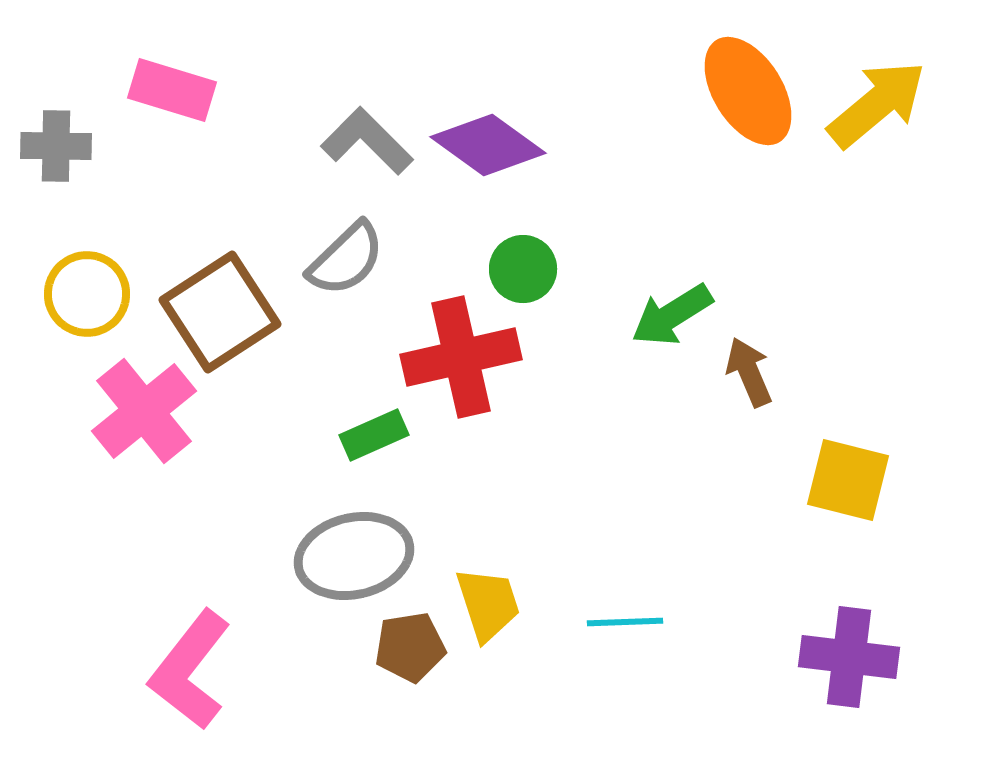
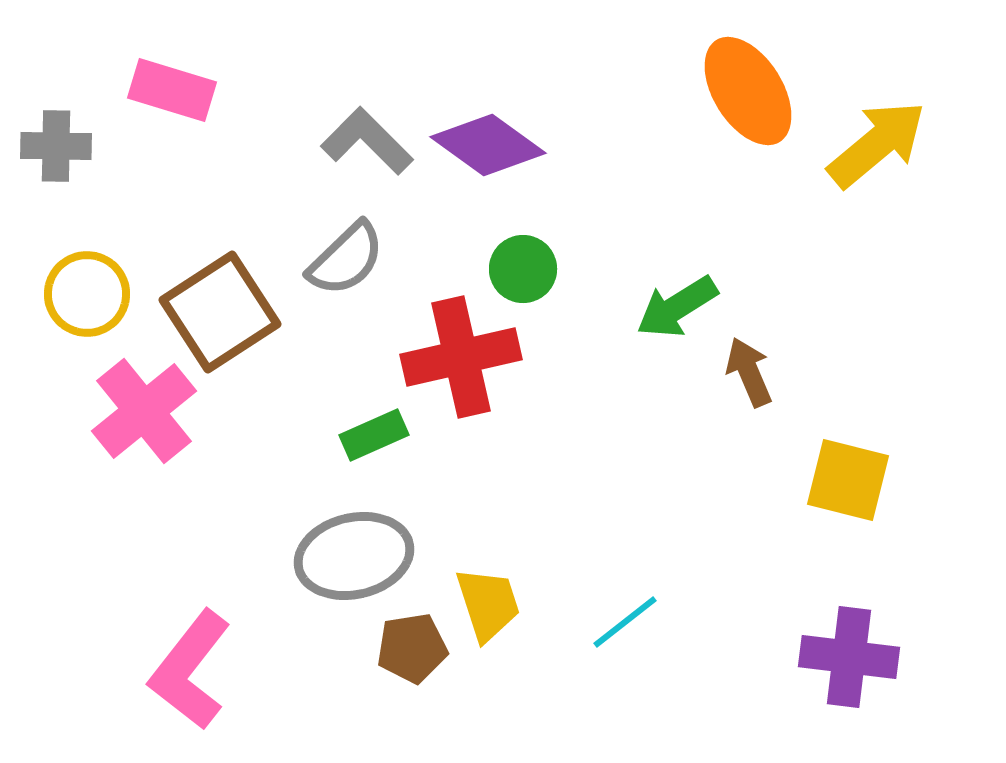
yellow arrow: moved 40 px down
green arrow: moved 5 px right, 8 px up
cyan line: rotated 36 degrees counterclockwise
brown pentagon: moved 2 px right, 1 px down
